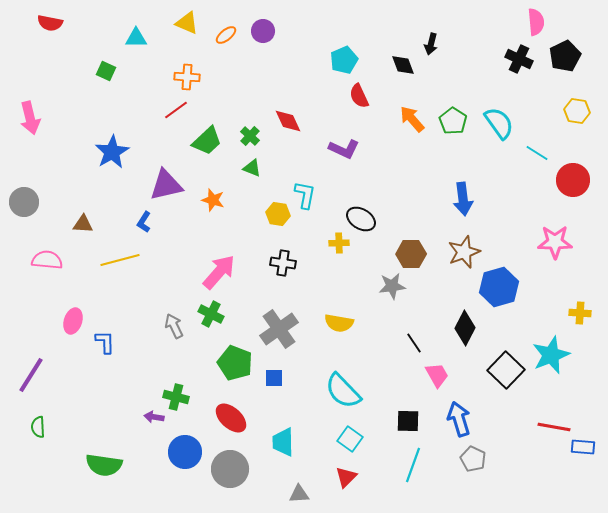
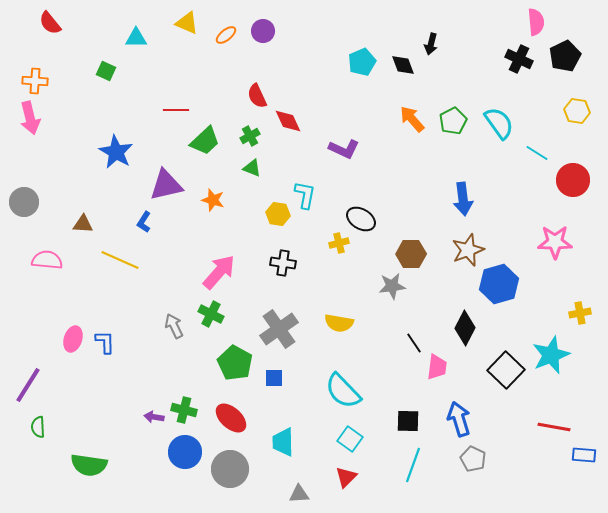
red semicircle at (50, 23): rotated 40 degrees clockwise
cyan pentagon at (344, 60): moved 18 px right, 2 px down
orange cross at (187, 77): moved 152 px left, 4 px down
red semicircle at (359, 96): moved 102 px left
red line at (176, 110): rotated 35 degrees clockwise
green pentagon at (453, 121): rotated 12 degrees clockwise
green cross at (250, 136): rotated 18 degrees clockwise
green trapezoid at (207, 141): moved 2 px left
blue star at (112, 152): moved 4 px right; rotated 12 degrees counterclockwise
yellow cross at (339, 243): rotated 12 degrees counterclockwise
brown star at (464, 252): moved 4 px right, 2 px up
yellow line at (120, 260): rotated 39 degrees clockwise
blue hexagon at (499, 287): moved 3 px up
yellow cross at (580, 313): rotated 15 degrees counterclockwise
pink ellipse at (73, 321): moved 18 px down
green pentagon at (235, 363): rotated 8 degrees clockwise
purple line at (31, 375): moved 3 px left, 10 px down
pink trapezoid at (437, 375): moved 8 px up; rotated 36 degrees clockwise
green cross at (176, 397): moved 8 px right, 13 px down
blue rectangle at (583, 447): moved 1 px right, 8 px down
green semicircle at (104, 465): moved 15 px left
